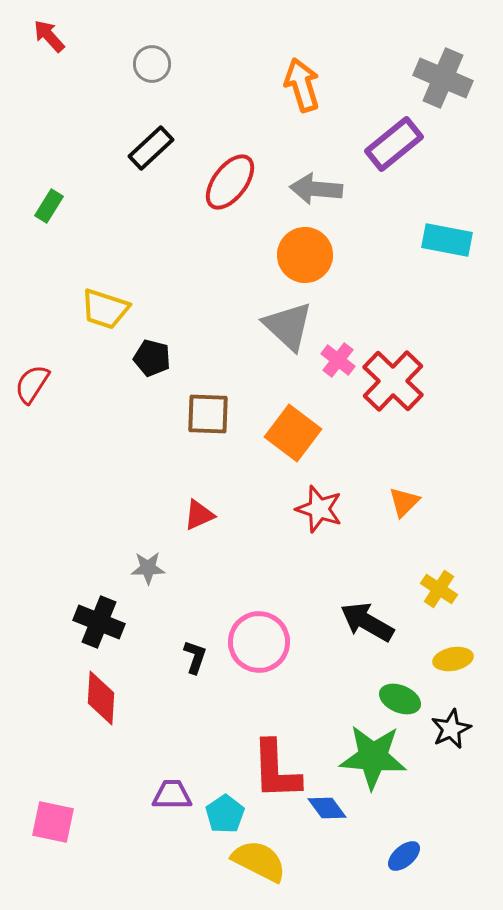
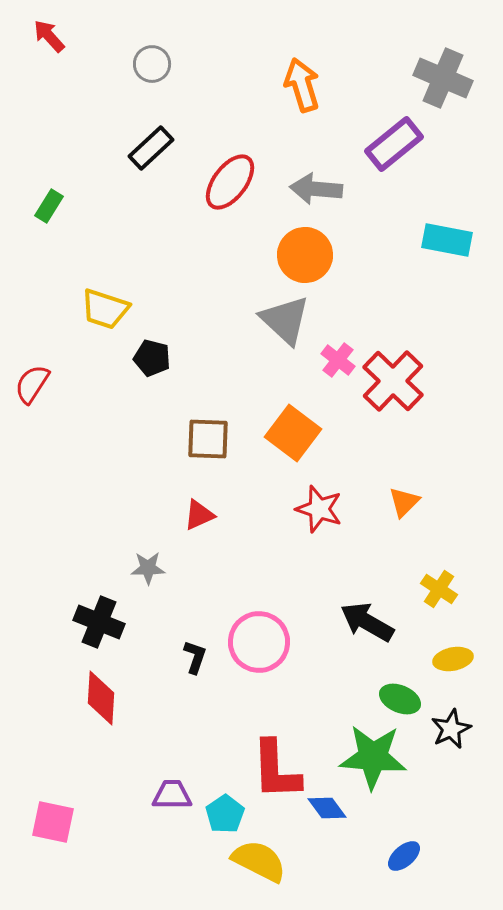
gray triangle: moved 3 px left, 6 px up
brown square: moved 25 px down
